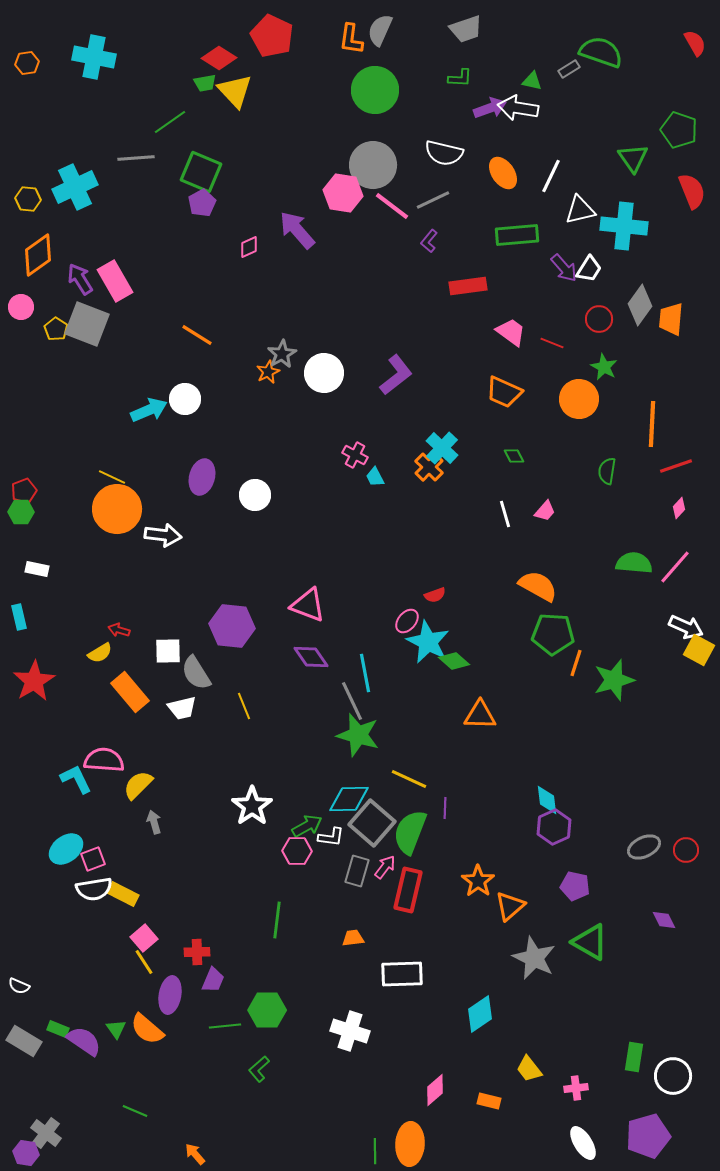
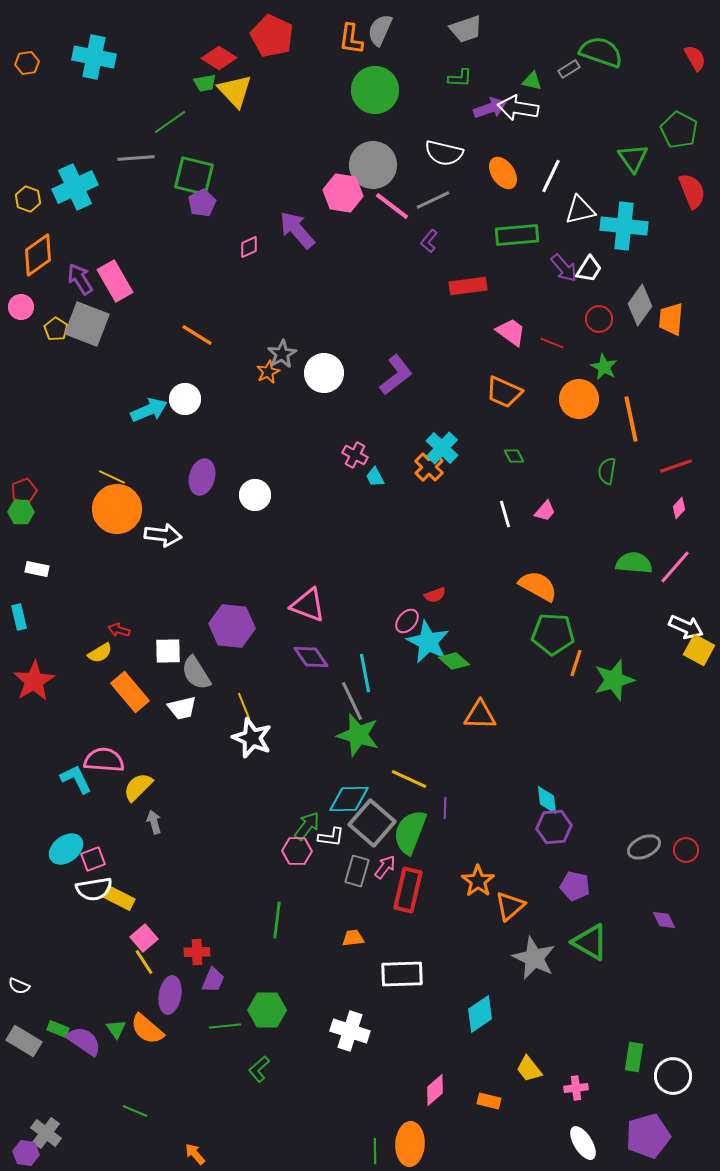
red semicircle at (695, 43): moved 15 px down
green pentagon at (679, 130): rotated 9 degrees clockwise
green square at (201, 172): moved 7 px left, 4 px down; rotated 9 degrees counterclockwise
yellow hexagon at (28, 199): rotated 15 degrees clockwise
orange line at (652, 424): moved 21 px left, 5 px up; rotated 15 degrees counterclockwise
yellow semicircle at (138, 785): moved 2 px down
white star at (252, 806): moved 68 px up; rotated 15 degrees counterclockwise
green arrow at (307, 826): rotated 24 degrees counterclockwise
purple hexagon at (554, 827): rotated 20 degrees clockwise
yellow rectangle at (123, 894): moved 4 px left, 4 px down
